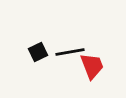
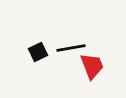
black line: moved 1 px right, 4 px up
